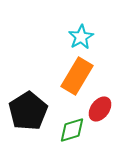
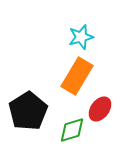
cyan star: rotated 15 degrees clockwise
